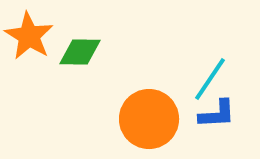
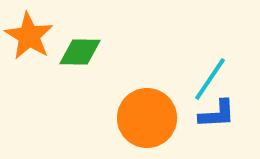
orange circle: moved 2 px left, 1 px up
